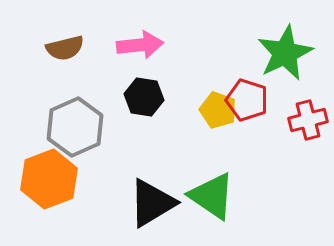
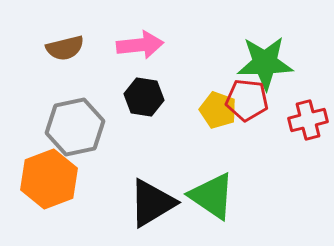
green star: moved 20 px left, 10 px down; rotated 24 degrees clockwise
red pentagon: rotated 12 degrees counterclockwise
gray hexagon: rotated 12 degrees clockwise
